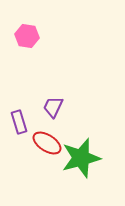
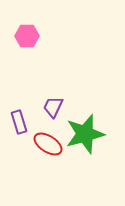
pink hexagon: rotated 10 degrees counterclockwise
red ellipse: moved 1 px right, 1 px down
green star: moved 4 px right, 24 px up
